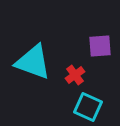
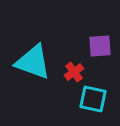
red cross: moved 1 px left, 3 px up
cyan square: moved 5 px right, 8 px up; rotated 12 degrees counterclockwise
